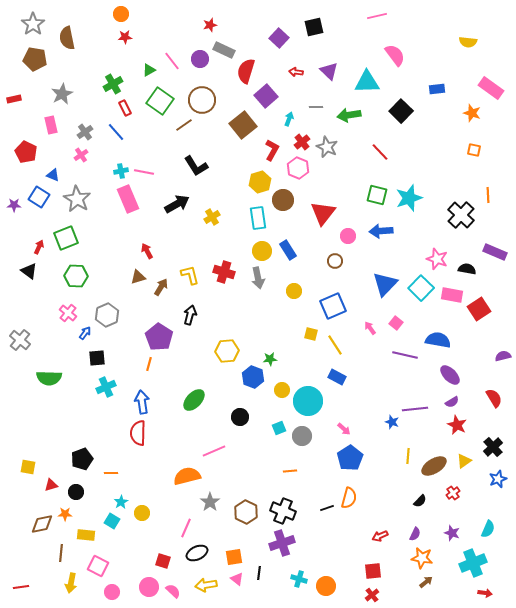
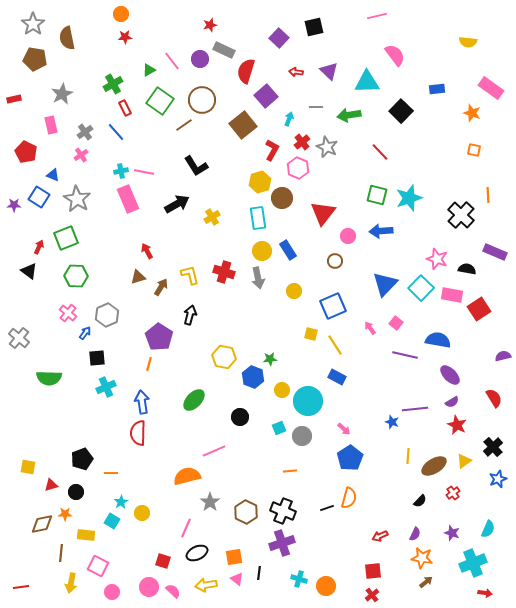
brown circle at (283, 200): moved 1 px left, 2 px up
gray cross at (20, 340): moved 1 px left, 2 px up
yellow hexagon at (227, 351): moved 3 px left, 6 px down; rotated 15 degrees clockwise
